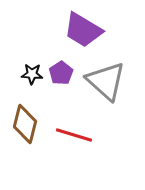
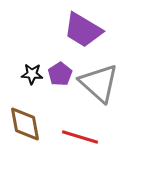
purple pentagon: moved 1 px left, 1 px down
gray triangle: moved 7 px left, 2 px down
brown diamond: rotated 24 degrees counterclockwise
red line: moved 6 px right, 2 px down
